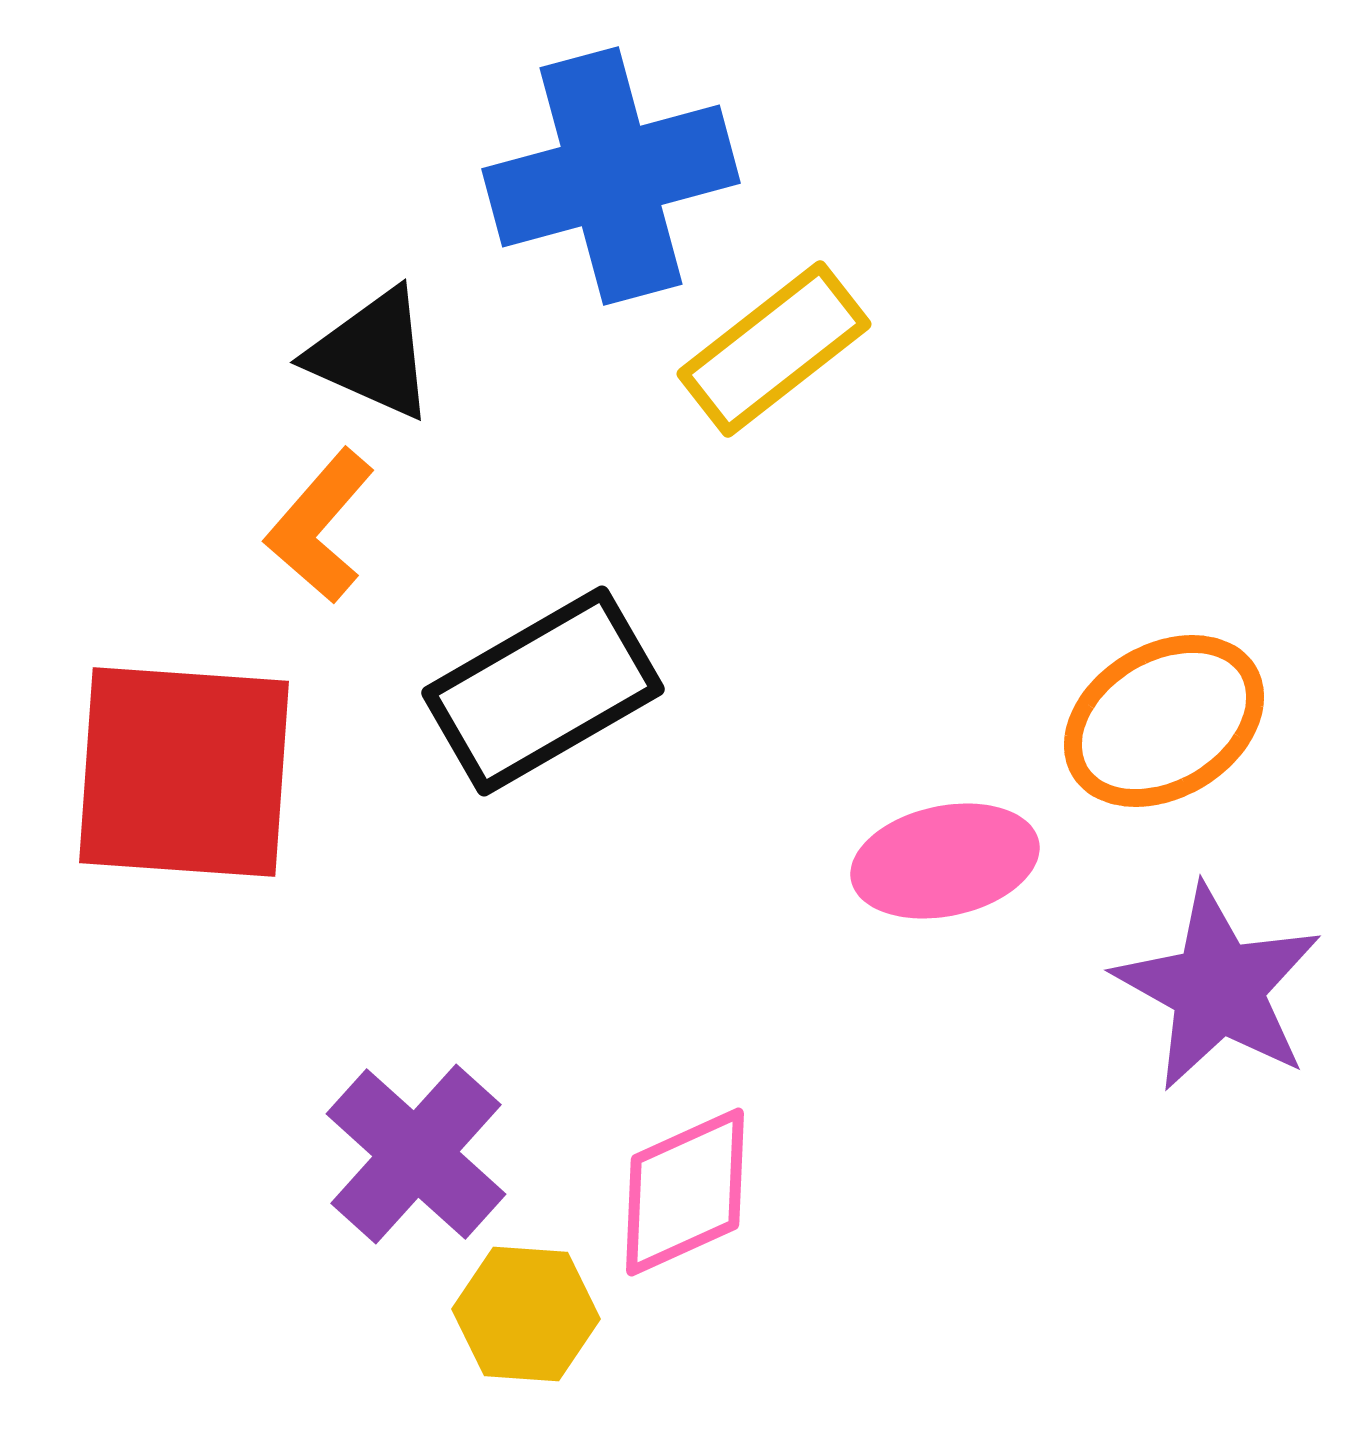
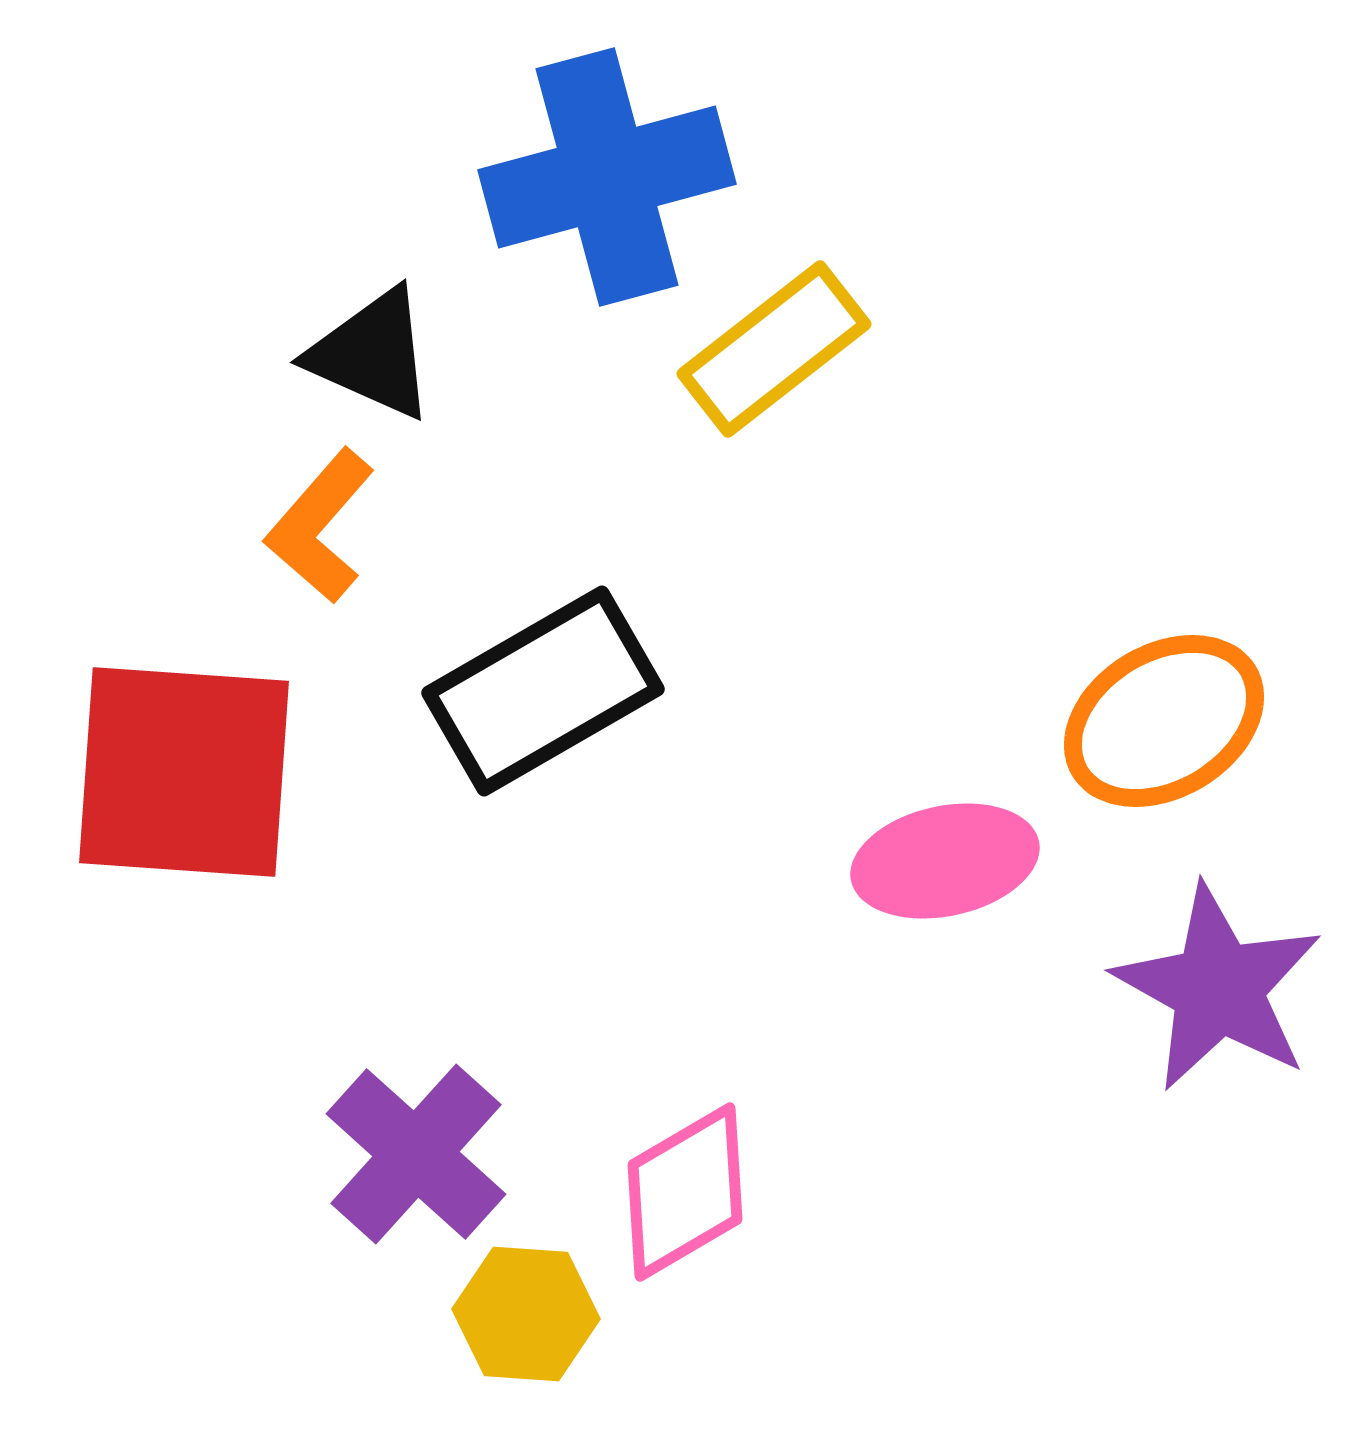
blue cross: moved 4 px left, 1 px down
pink diamond: rotated 6 degrees counterclockwise
